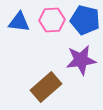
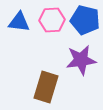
brown rectangle: rotated 32 degrees counterclockwise
